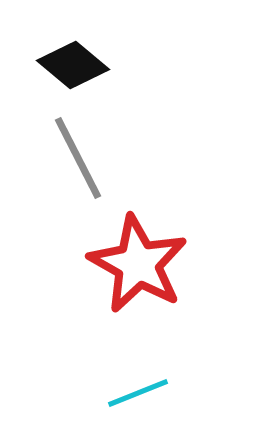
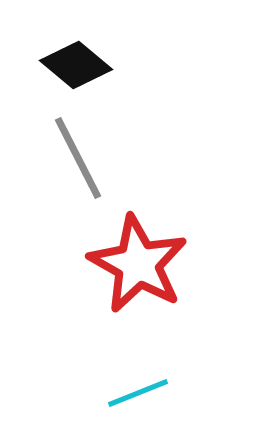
black diamond: moved 3 px right
